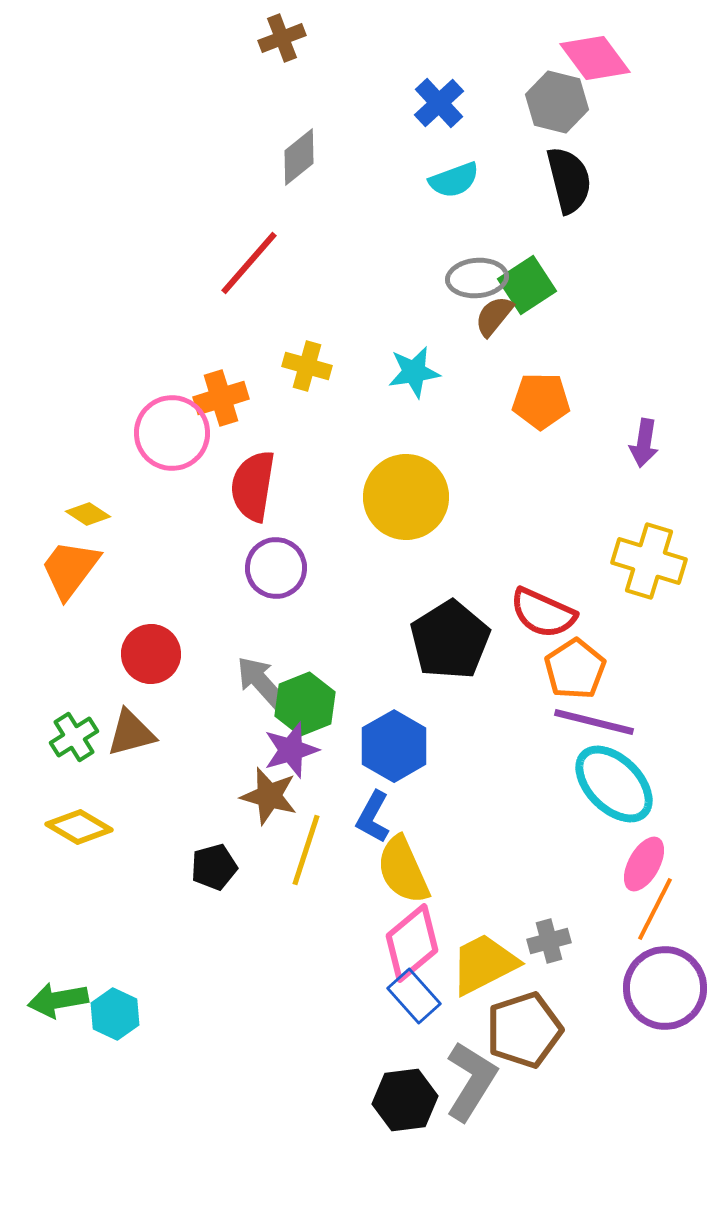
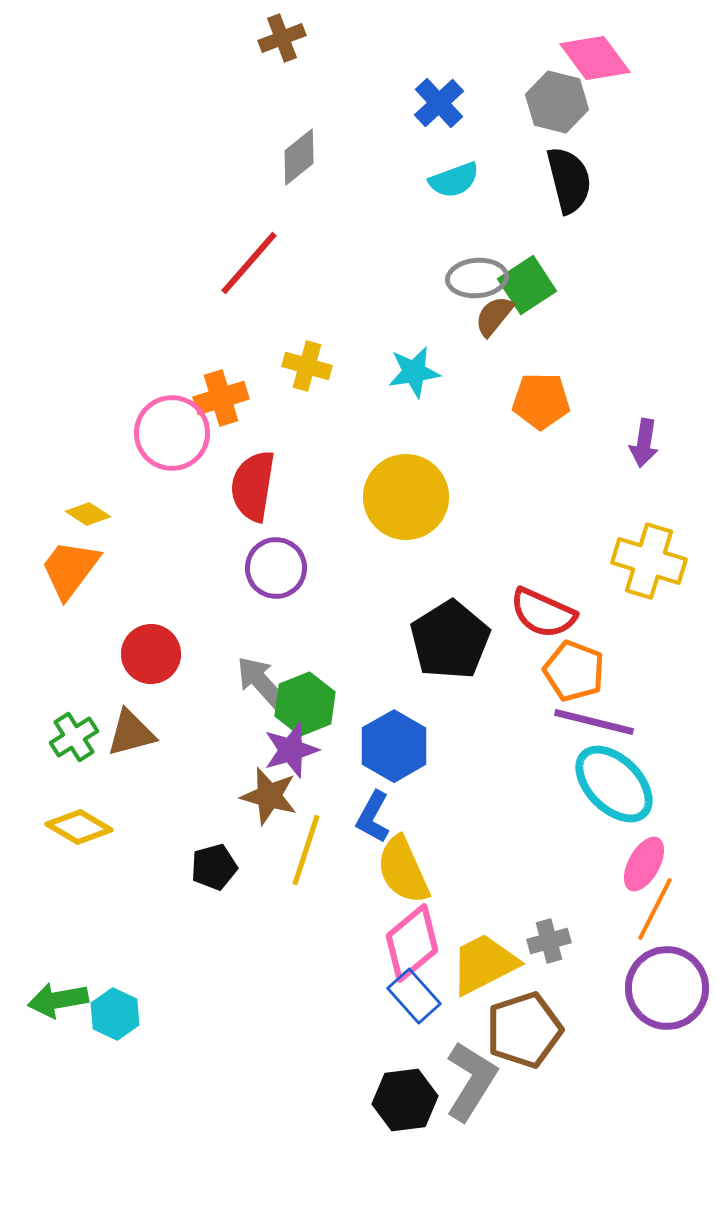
orange pentagon at (575, 669): moved 1 px left, 2 px down; rotated 18 degrees counterclockwise
purple circle at (665, 988): moved 2 px right
